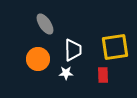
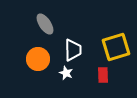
yellow square: moved 1 px right; rotated 8 degrees counterclockwise
white star: rotated 24 degrees clockwise
